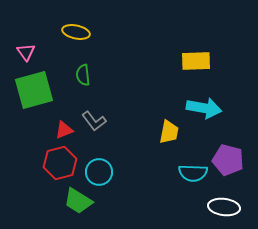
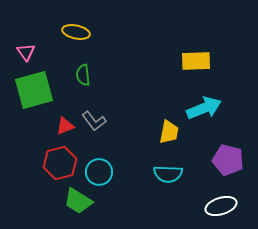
cyan arrow: rotated 32 degrees counterclockwise
red triangle: moved 1 px right, 4 px up
cyan semicircle: moved 25 px left, 1 px down
white ellipse: moved 3 px left, 1 px up; rotated 24 degrees counterclockwise
